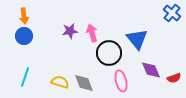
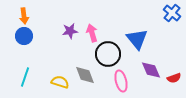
black circle: moved 1 px left, 1 px down
gray diamond: moved 1 px right, 8 px up
